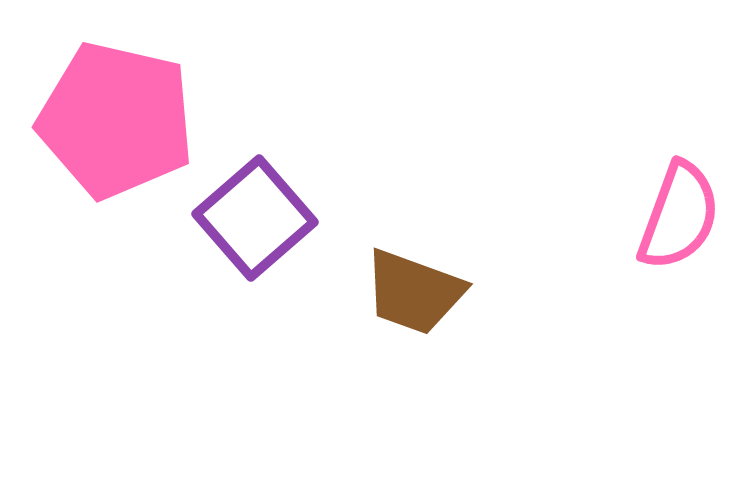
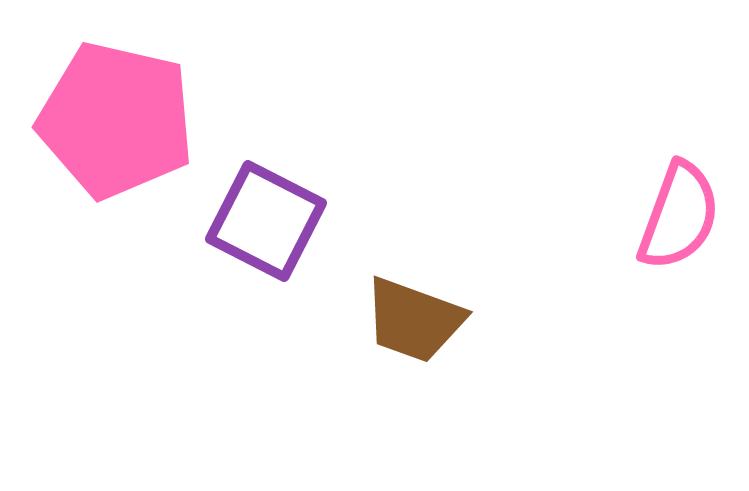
purple square: moved 11 px right, 3 px down; rotated 22 degrees counterclockwise
brown trapezoid: moved 28 px down
